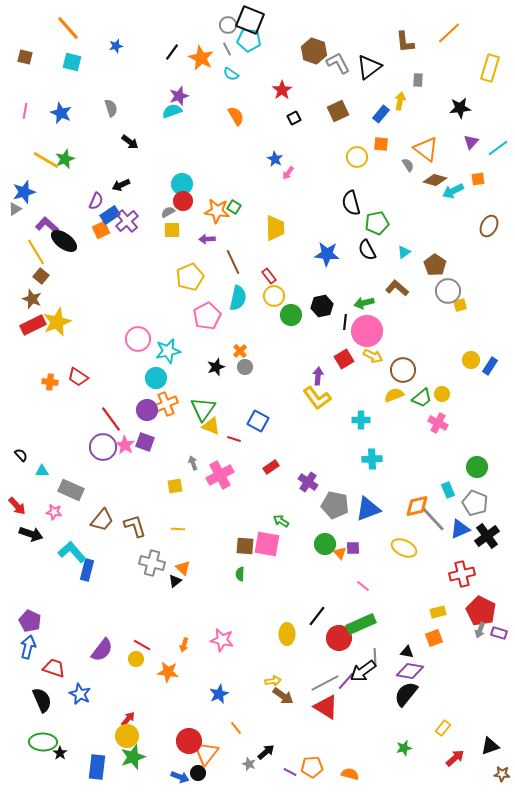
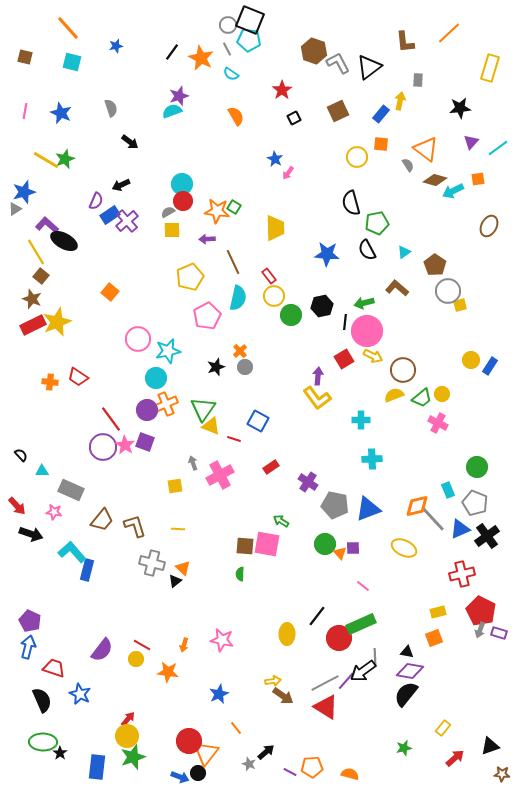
orange square at (101, 230): moved 9 px right, 62 px down; rotated 24 degrees counterclockwise
black ellipse at (64, 241): rotated 8 degrees counterclockwise
